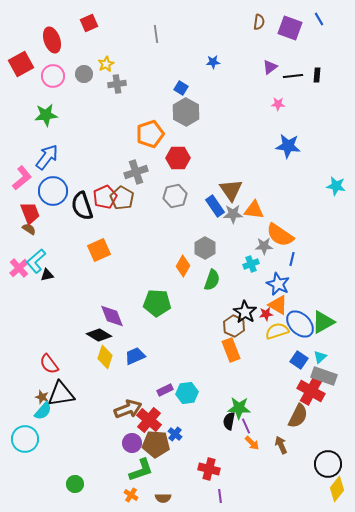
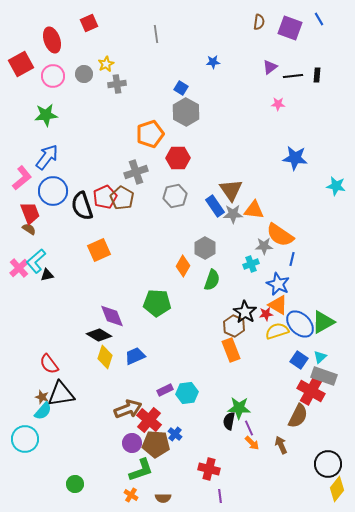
blue star at (288, 146): moved 7 px right, 12 px down
purple line at (246, 426): moved 3 px right, 2 px down
